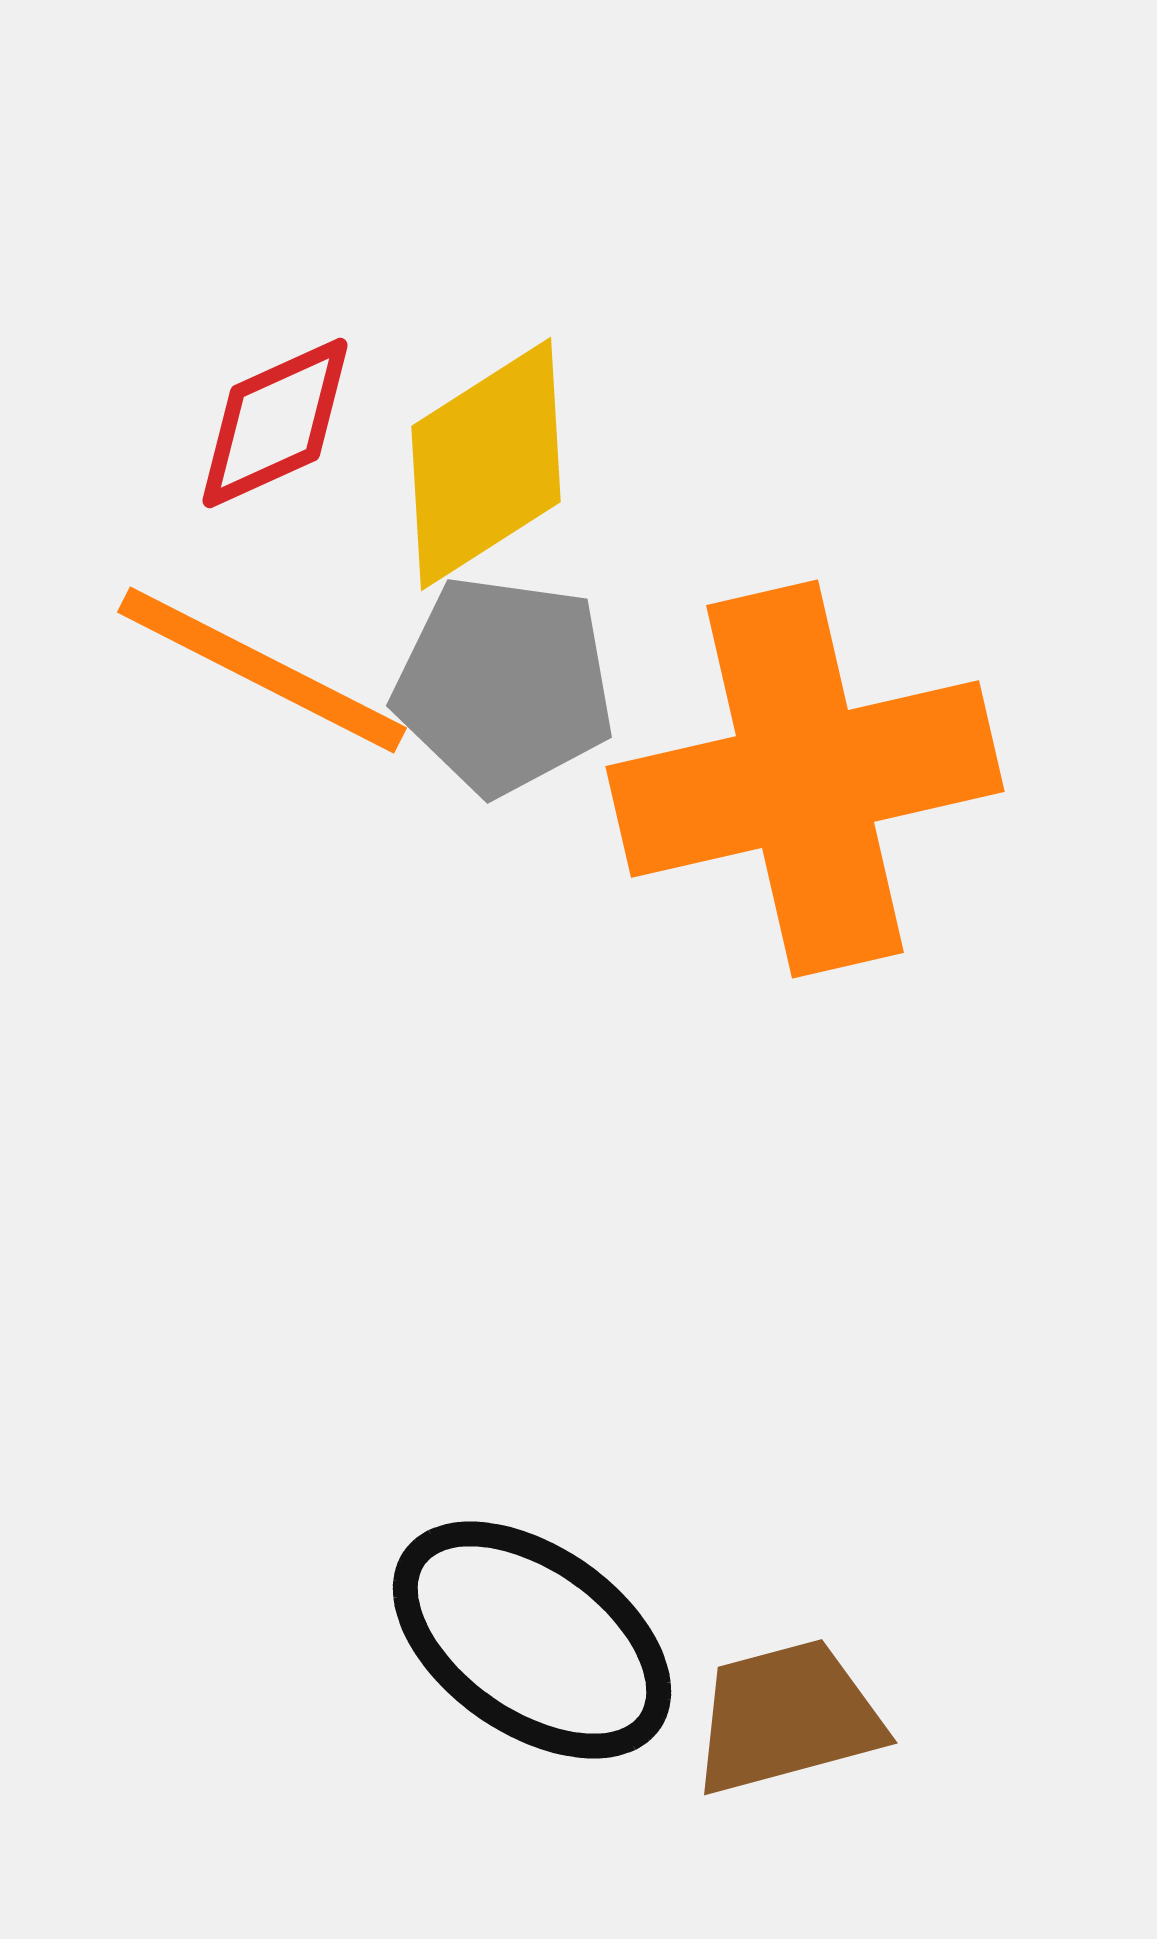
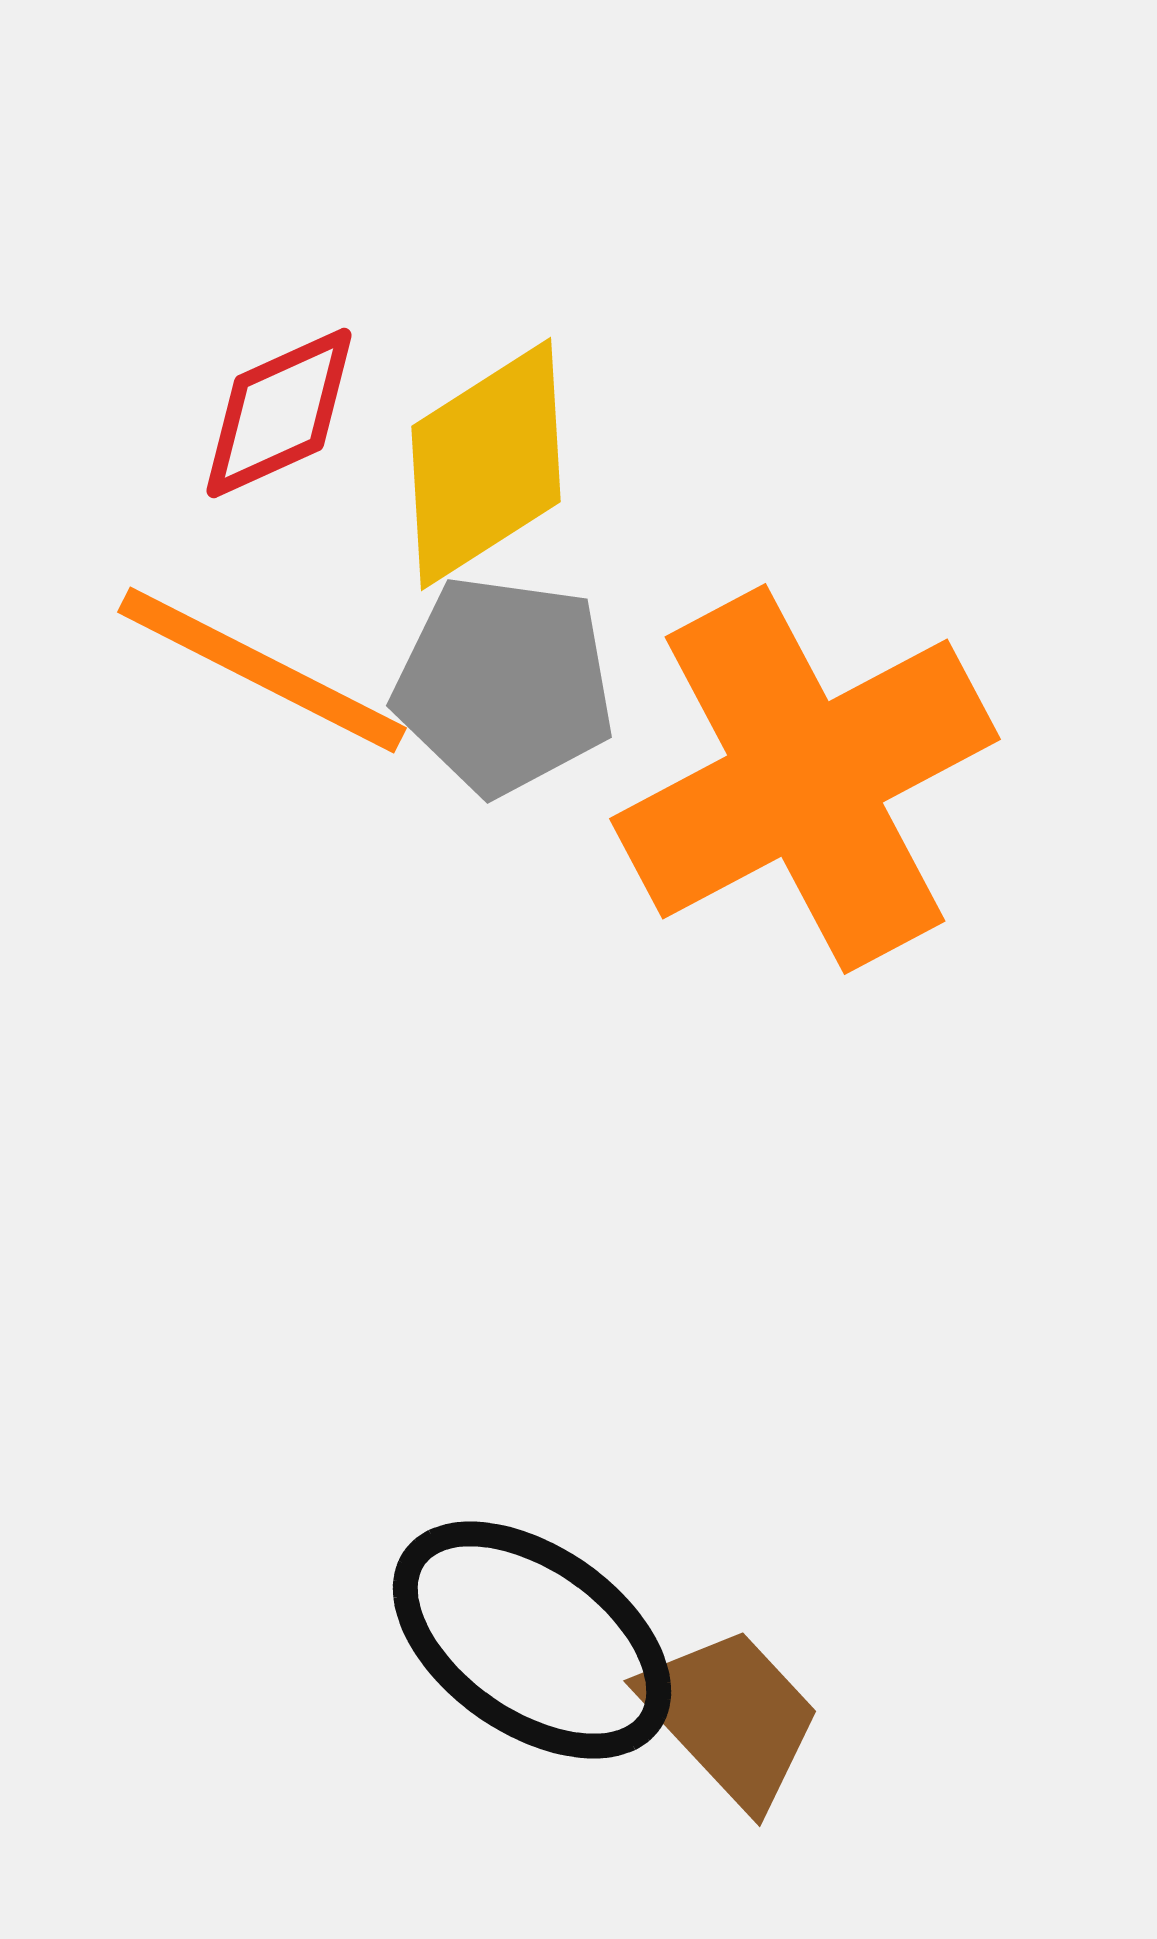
red diamond: moved 4 px right, 10 px up
orange cross: rotated 15 degrees counterclockwise
brown trapezoid: moved 56 px left; rotated 62 degrees clockwise
